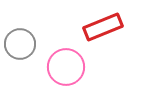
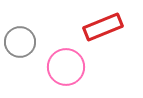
gray circle: moved 2 px up
